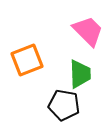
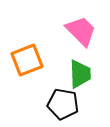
pink trapezoid: moved 7 px left
black pentagon: moved 1 px left, 1 px up
